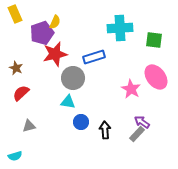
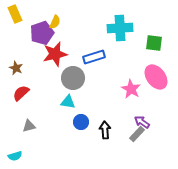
green square: moved 3 px down
